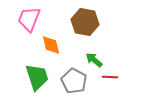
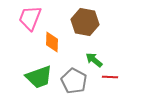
pink trapezoid: moved 1 px right, 1 px up
orange diamond: moved 1 px right, 3 px up; rotated 15 degrees clockwise
green trapezoid: moved 2 px right; rotated 88 degrees clockwise
